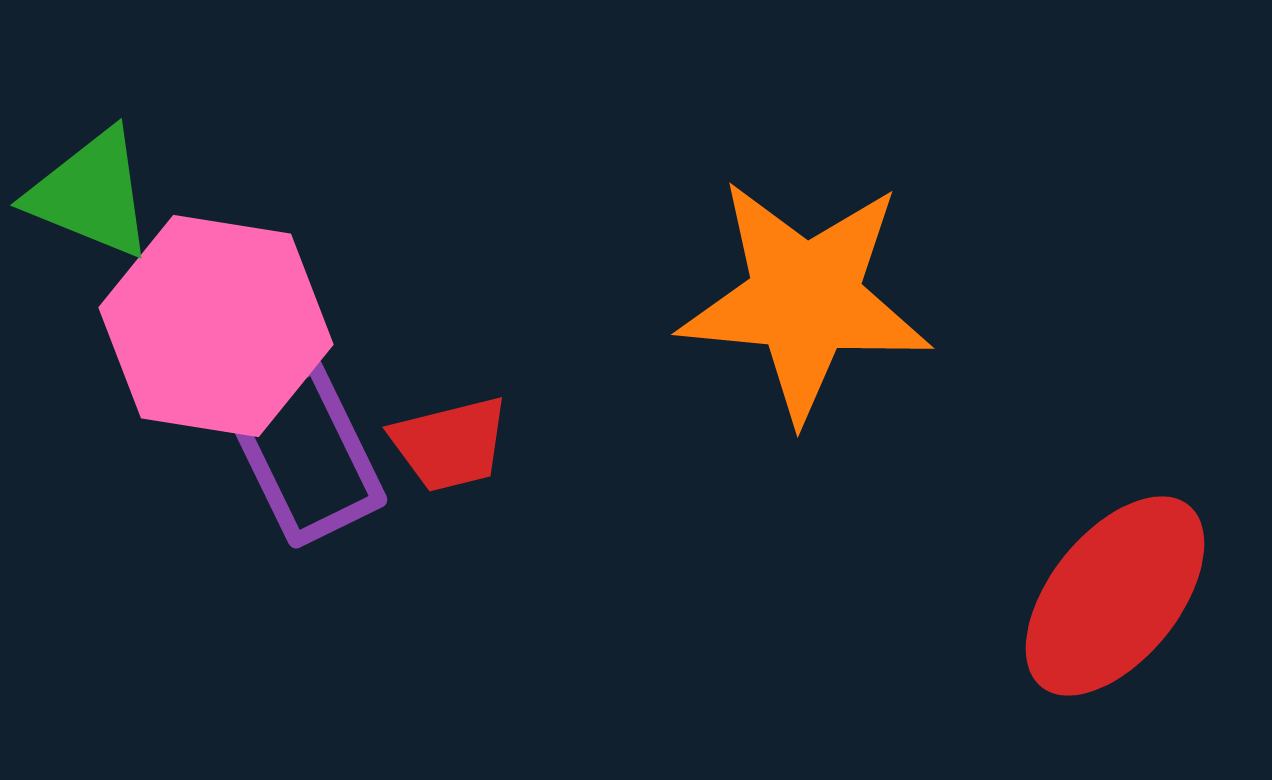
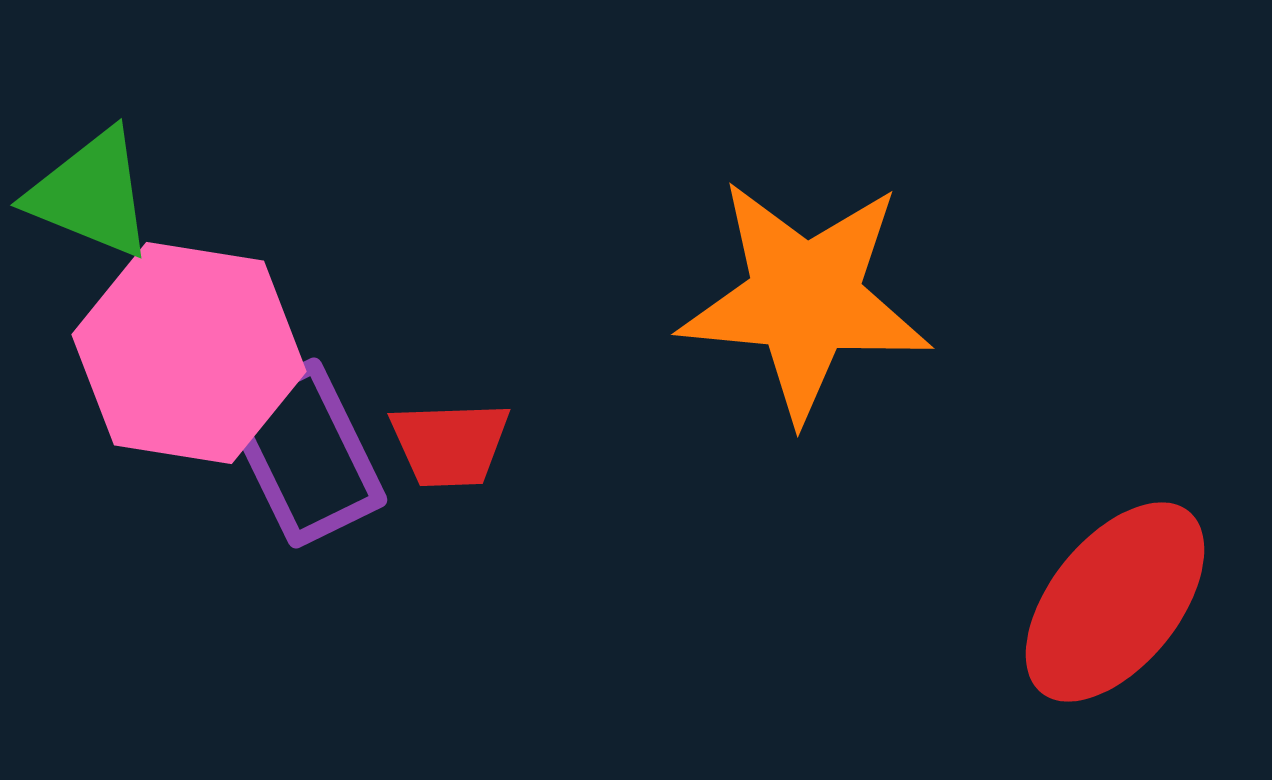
pink hexagon: moved 27 px left, 27 px down
red trapezoid: rotated 12 degrees clockwise
red ellipse: moved 6 px down
